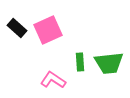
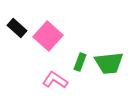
pink square: moved 6 px down; rotated 24 degrees counterclockwise
green rectangle: rotated 24 degrees clockwise
pink L-shape: moved 2 px right
